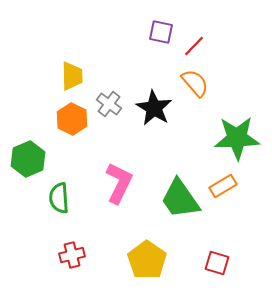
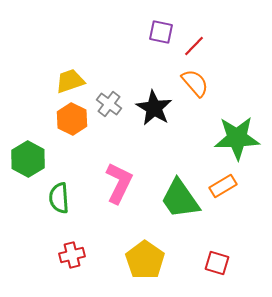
yellow trapezoid: moved 2 px left, 5 px down; rotated 108 degrees counterclockwise
green hexagon: rotated 8 degrees counterclockwise
yellow pentagon: moved 2 px left
